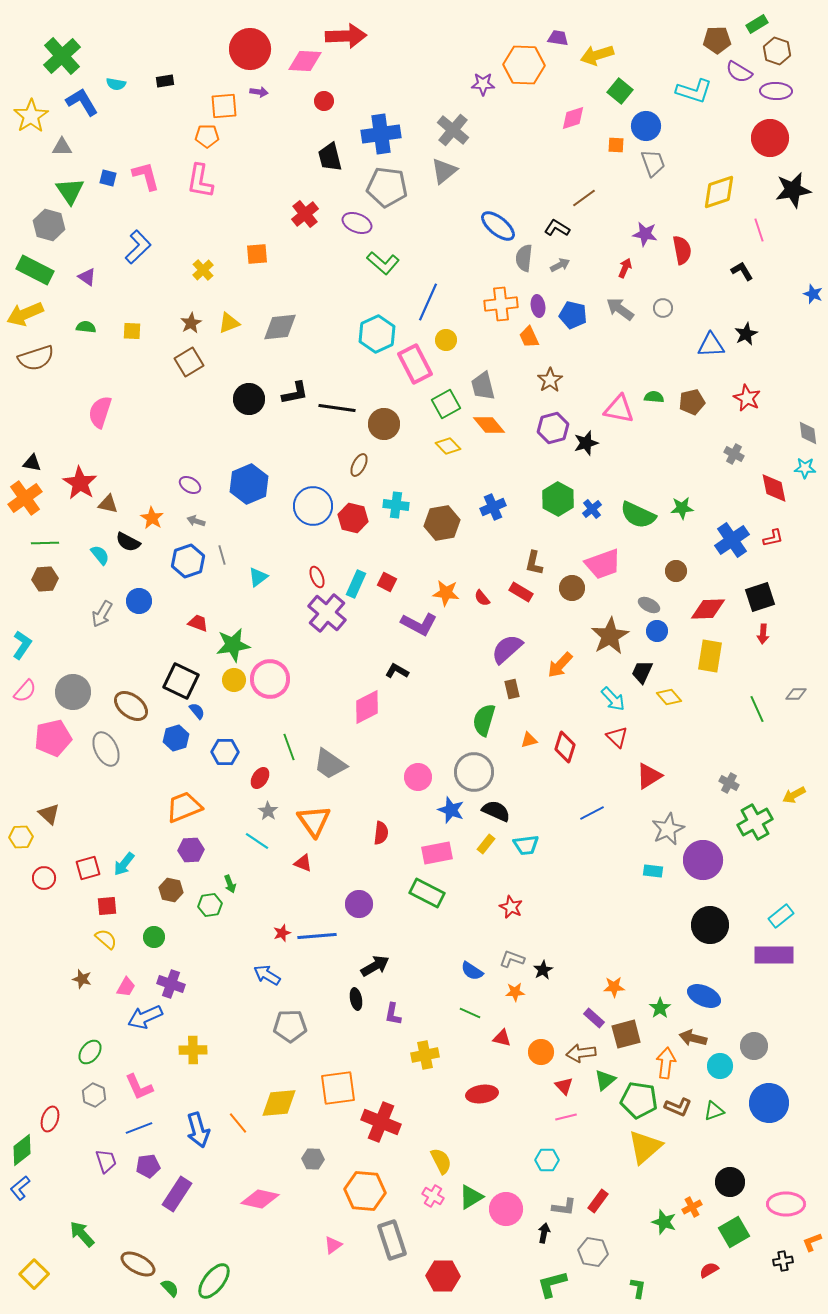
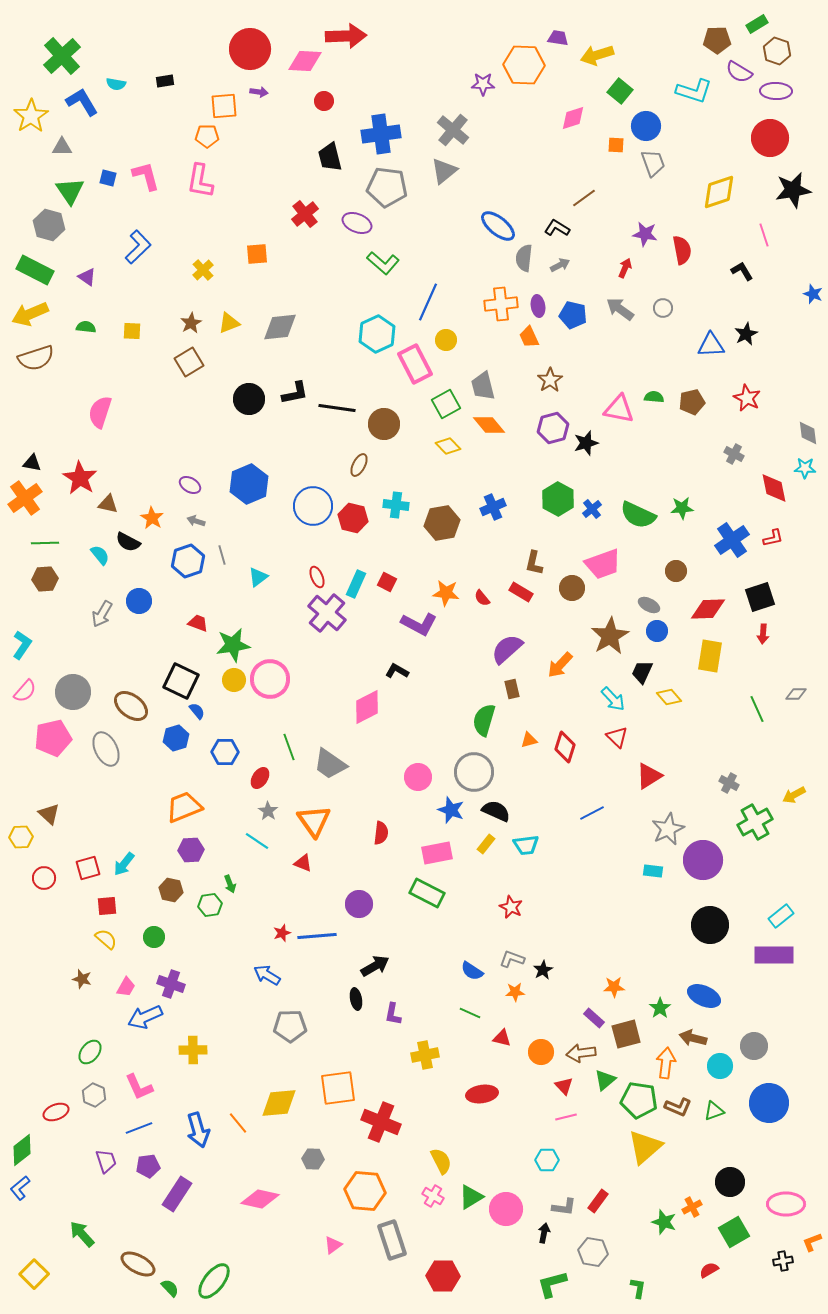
pink line at (759, 230): moved 5 px right, 5 px down
yellow arrow at (25, 314): moved 5 px right
red star at (80, 483): moved 5 px up
red ellipse at (50, 1119): moved 6 px right, 7 px up; rotated 50 degrees clockwise
